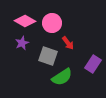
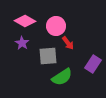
pink circle: moved 4 px right, 3 px down
purple star: rotated 16 degrees counterclockwise
gray square: rotated 24 degrees counterclockwise
